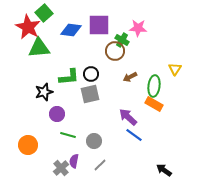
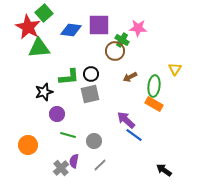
purple arrow: moved 2 px left, 3 px down
